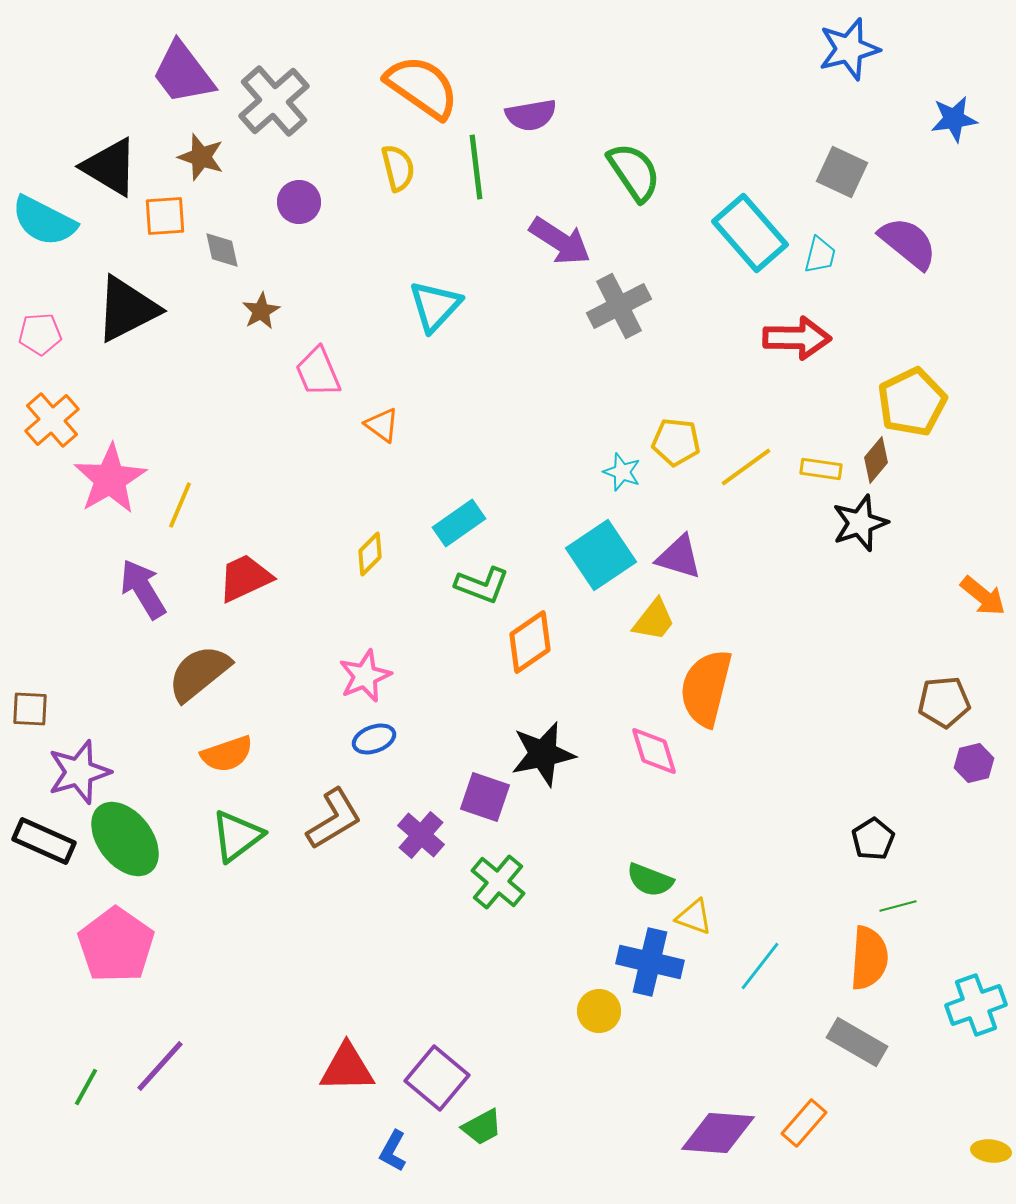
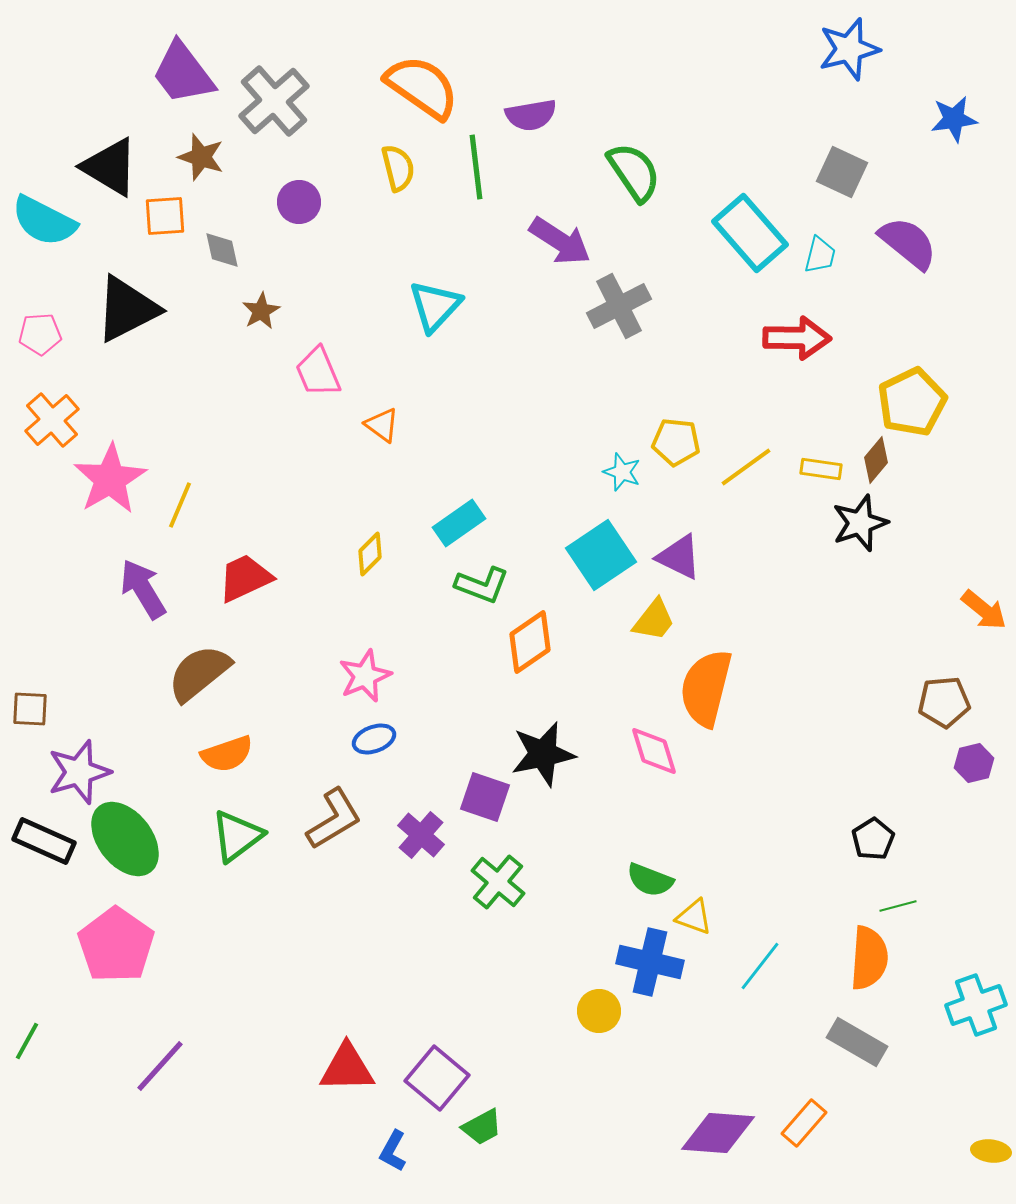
purple triangle at (679, 557): rotated 9 degrees clockwise
orange arrow at (983, 596): moved 1 px right, 14 px down
green line at (86, 1087): moved 59 px left, 46 px up
